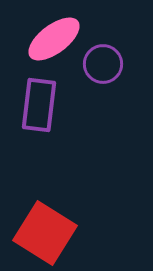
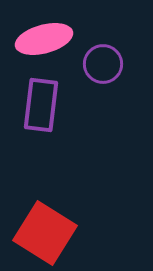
pink ellipse: moved 10 px left; rotated 22 degrees clockwise
purple rectangle: moved 2 px right
